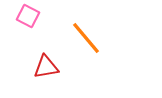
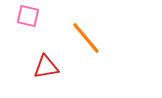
pink square: rotated 15 degrees counterclockwise
